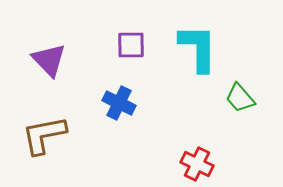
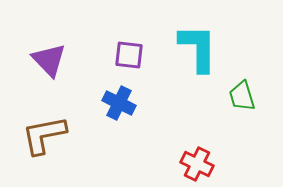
purple square: moved 2 px left, 10 px down; rotated 8 degrees clockwise
green trapezoid: moved 2 px right, 2 px up; rotated 24 degrees clockwise
